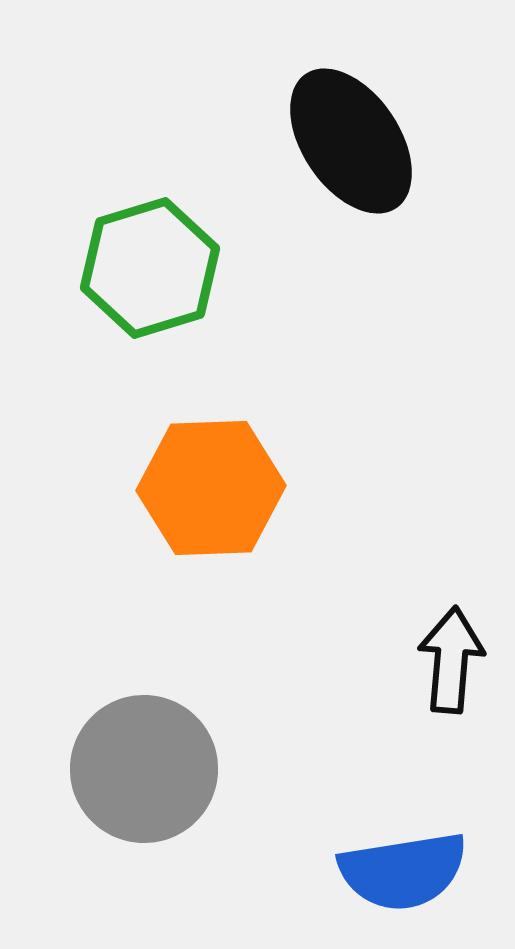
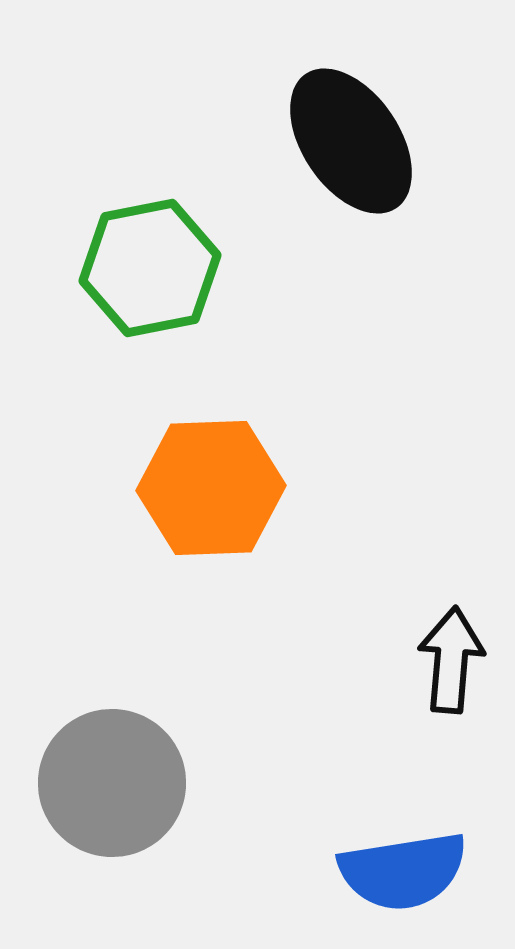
green hexagon: rotated 6 degrees clockwise
gray circle: moved 32 px left, 14 px down
